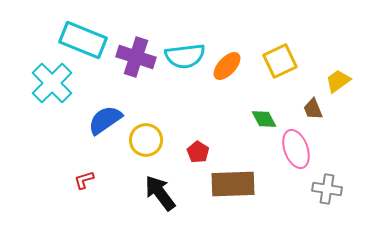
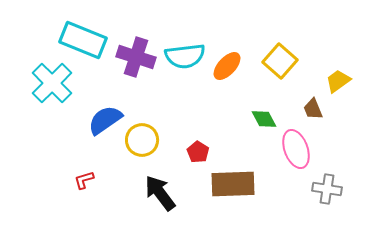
yellow square: rotated 24 degrees counterclockwise
yellow circle: moved 4 px left
